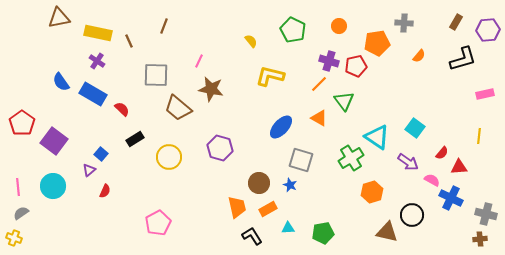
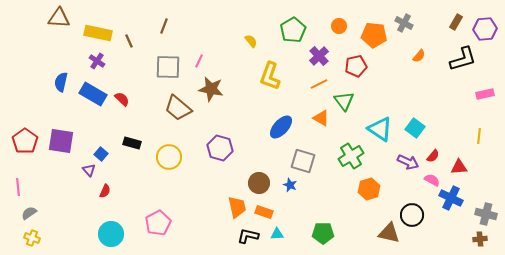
brown triangle at (59, 18): rotated 15 degrees clockwise
gray cross at (404, 23): rotated 24 degrees clockwise
green pentagon at (293, 30): rotated 15 degrees clockwise
purple hexagon at (488, 30): moved 3 px left, 1 px up
orange pentagon at (377, 43): moved 3 px left, 8 px up; rotated 15 degrees clockwise
purple cross at (329, 61): moved 10 px left, 5 px up; rotated 30 degrees clockwise
gray square at (156, 75): moved 12 px right, 8 px up
yellow L-shape at (270, 76): rotated 84 degrees counterclockwise
blue semicircle at (61, 82): rotated 48 degrees clockwise
orange line at (319, 84): rotated 18 degrees clockwise
red semicircle at (122, 109): moved 10 px up
orange triangle at (319, 118): moved 2 px right
red pentagon at (22, 123): moved 3 px right, 18 px down
cyan triangle at (377, 137): moved 3 px right, 8 px up
black rectangle at (135, 139): moved 3 px left, 4 px down; rotated 48 degrees clockwise
purple square at (54, 141): moved 7 px right; rotated 28 degrees counterclockwise
red semicircle at (442, 153): moved 9 px left, 3 px down
green cross at (351, 158): moved 2 px up
gray square at (301, 160): moved 2 px right, 1 px down
purple arrow at (408, 162): rotated 10 degrees counterclockwise
purple triangle at (89, 170): rotated 32 degrees counterclockwise
cyan circle at (53, 186): moved 58 px right, 48 px down
orange hexagon at (372, 192): moved 3 px left, 3 px up
orange rectangle at (268, 209): moved 4 px left, 3 px down; rotated 48 degrees clockwise
gray semicircle at (21, 213): moved 8 px right
cyan triangle at (288, 228): moved 11 px left, 6 px down
brown triangle at (387, 232): moved 2 px right, 1 px down
green pentagon at (323, 233): rotated 10 degrees clockwise
black L-shape at (252, 236): moved 4 px left; rotated 45 degrees counterclockwise
yellow cross at (14, 238): moved 18 px right
